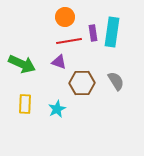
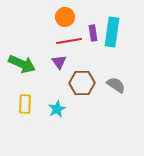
purple triangle: rotated 35 degrees clockwise
gray semicircle: moved 4 px down; rotated 24 degrees counterclockwise
